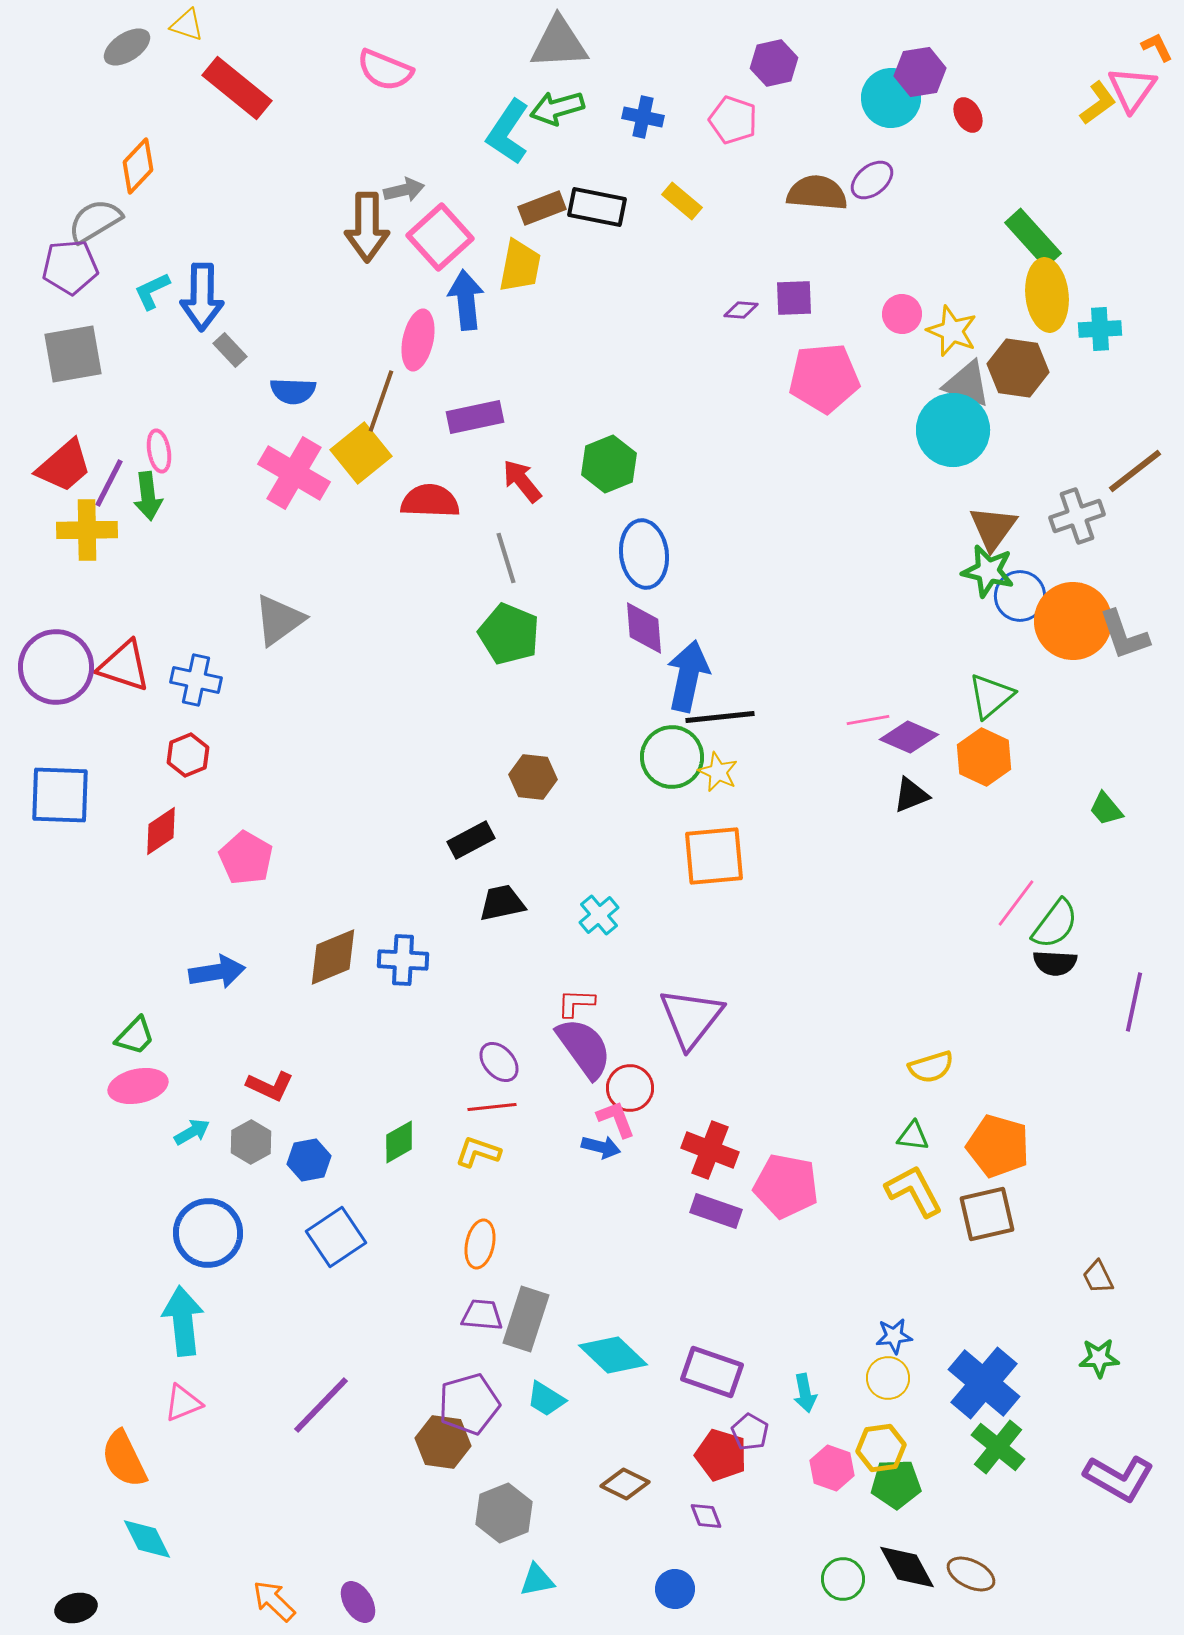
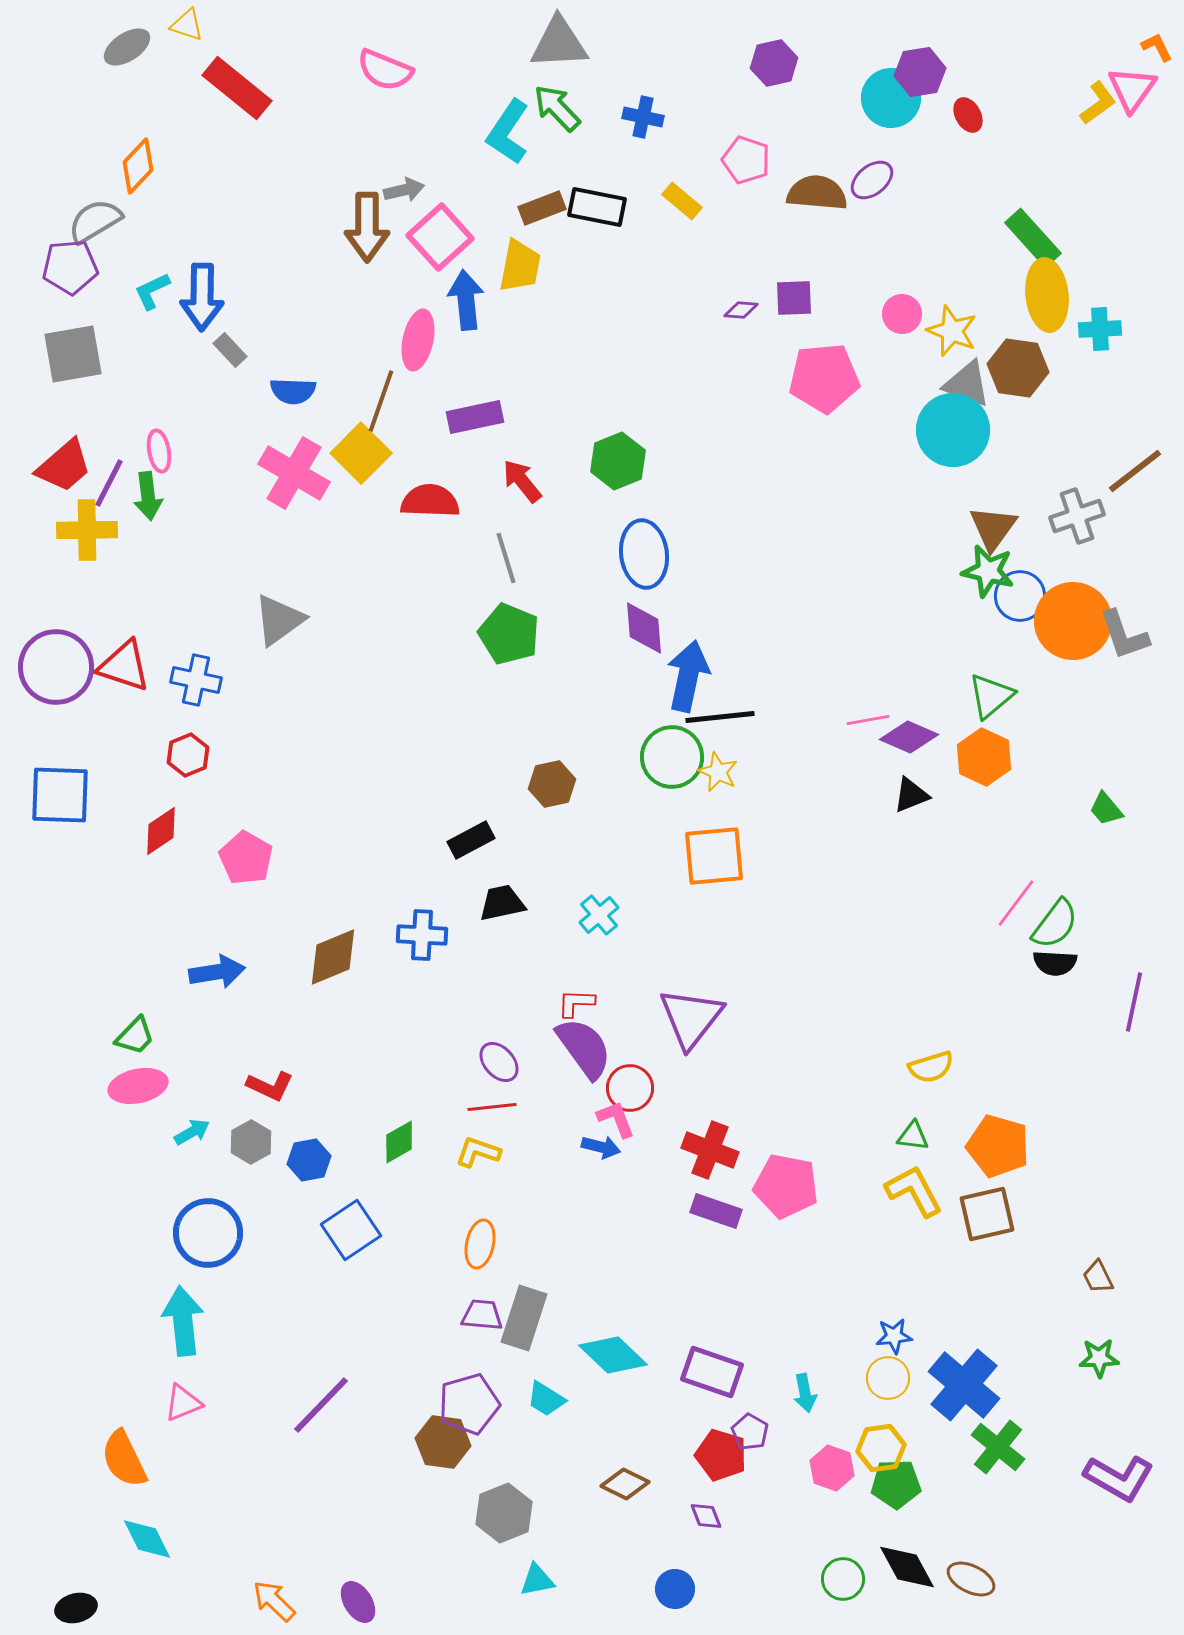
green arrow at (557, 108): rotated 62 degrees clockwise
pink pentagon at (733, 120): moved 13 px right, 40 px down
yellow square at (361, 453): rotated 6 degrees counterclockwise
green hexagon at (609, 464): moved 9 px right, 3 px up
brown hexagon at (533, 777): moved 19 px right, 7 px down; rotated 18 degrees counterclockwise
blue cross at (403, 960): moved 19 px right, 25 px up
blue square at (336, 1237): moved 15 px right, 7 px up
gray rectangle at (526, 1319): moved 2 px left, 1 px up
blue cross at (984, 1383): moved 20 px left, 2 px down
brown ellipse at (971, 1574): moved 5 px down
